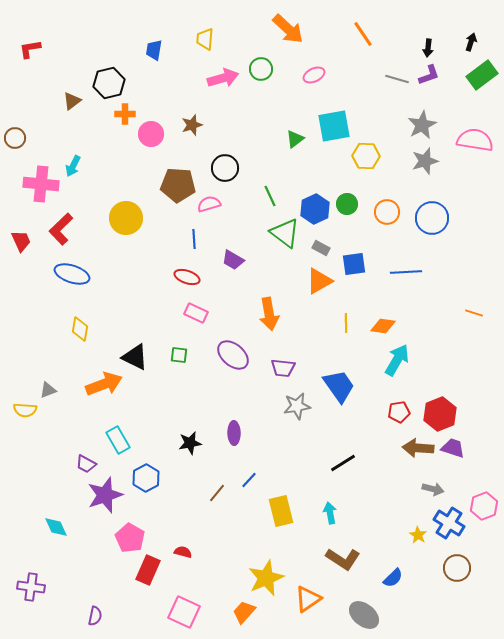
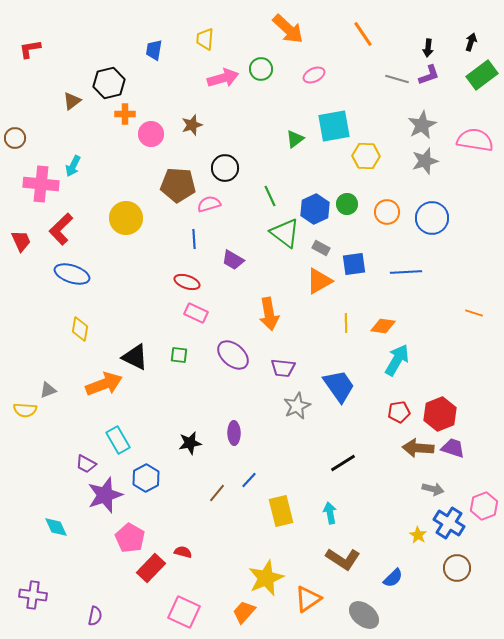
red ellipse at (187, 277): moved 5 px down
gray star at (297, 406): rotated 16 degrees counterclockwise
red rectangle at (148, 570): moved 3 px right, 2 px up; rotated 20 degrees clockwise
purple cross at (31, 587): moved 2 px right, 8 px down
